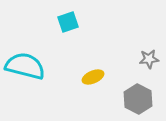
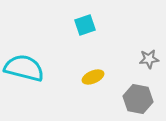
cyan square: moved 17 px right, 3 px down
cyan semicircle: moved 1 px left, 2 px down
gray hexagon: rotated 16 degrees counterclockwise
